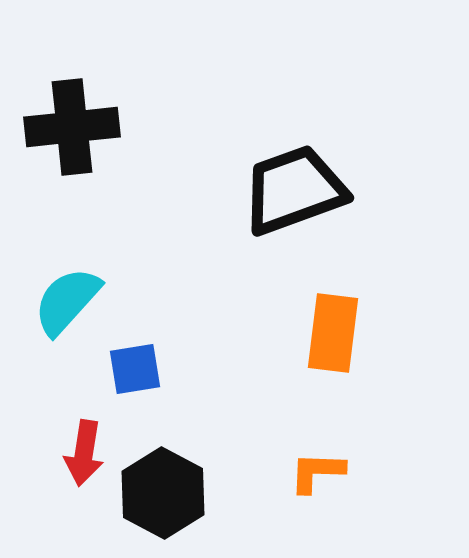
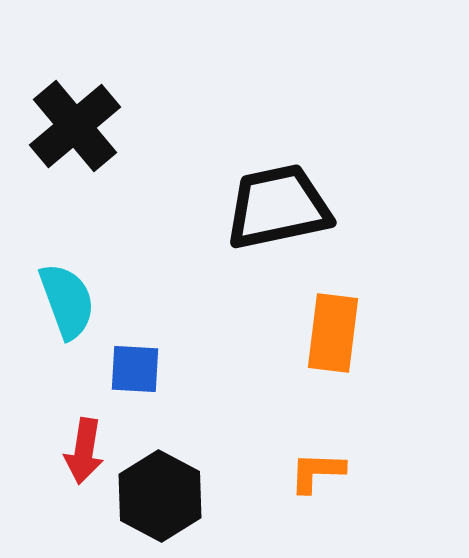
black cross: moved 3 px right, 1 px up; rotated 34 degrees counterclockwise
black trapezoid: moved 16 px left, 17 px down; rotated 8 degrees clockwise
cyan semicircle: rotated 118 degrees clockwise
blue square: rotated 12 degrees clockwise
red arrow: moved 2 px up
black hexagon: moved 3 px left, 3 px down
